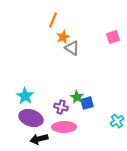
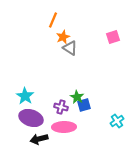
gray triangle: moved 2 px left
blue square: moved 3 px left, 2 px down
